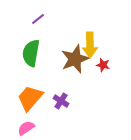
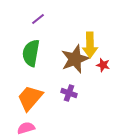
purple cross: moved 8 px right, 8 px up; rotated 14 degrees counterclockwise
pink semicircle: rotated 18 degrees clockwise
